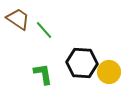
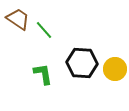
yellow circle: moved 6 px right, 3 px up
